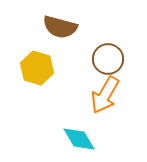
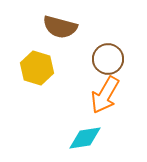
cyan diamond: moved 6 px right, 1 px up; rotated 68 degrees counterclockwise
